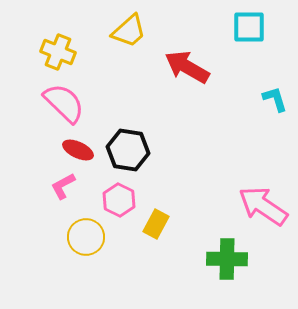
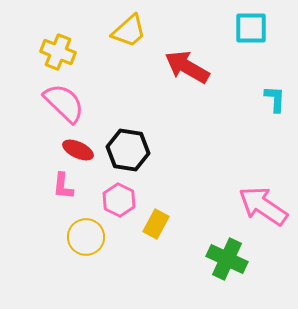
cyan square: moved 2 px right, 1 px down
cyan L-shape: rotated 20 degrees clockwise
pink L-shape: rotated 56 degrees counterclockwise
green cross: rotated 24 degrees clockwise
